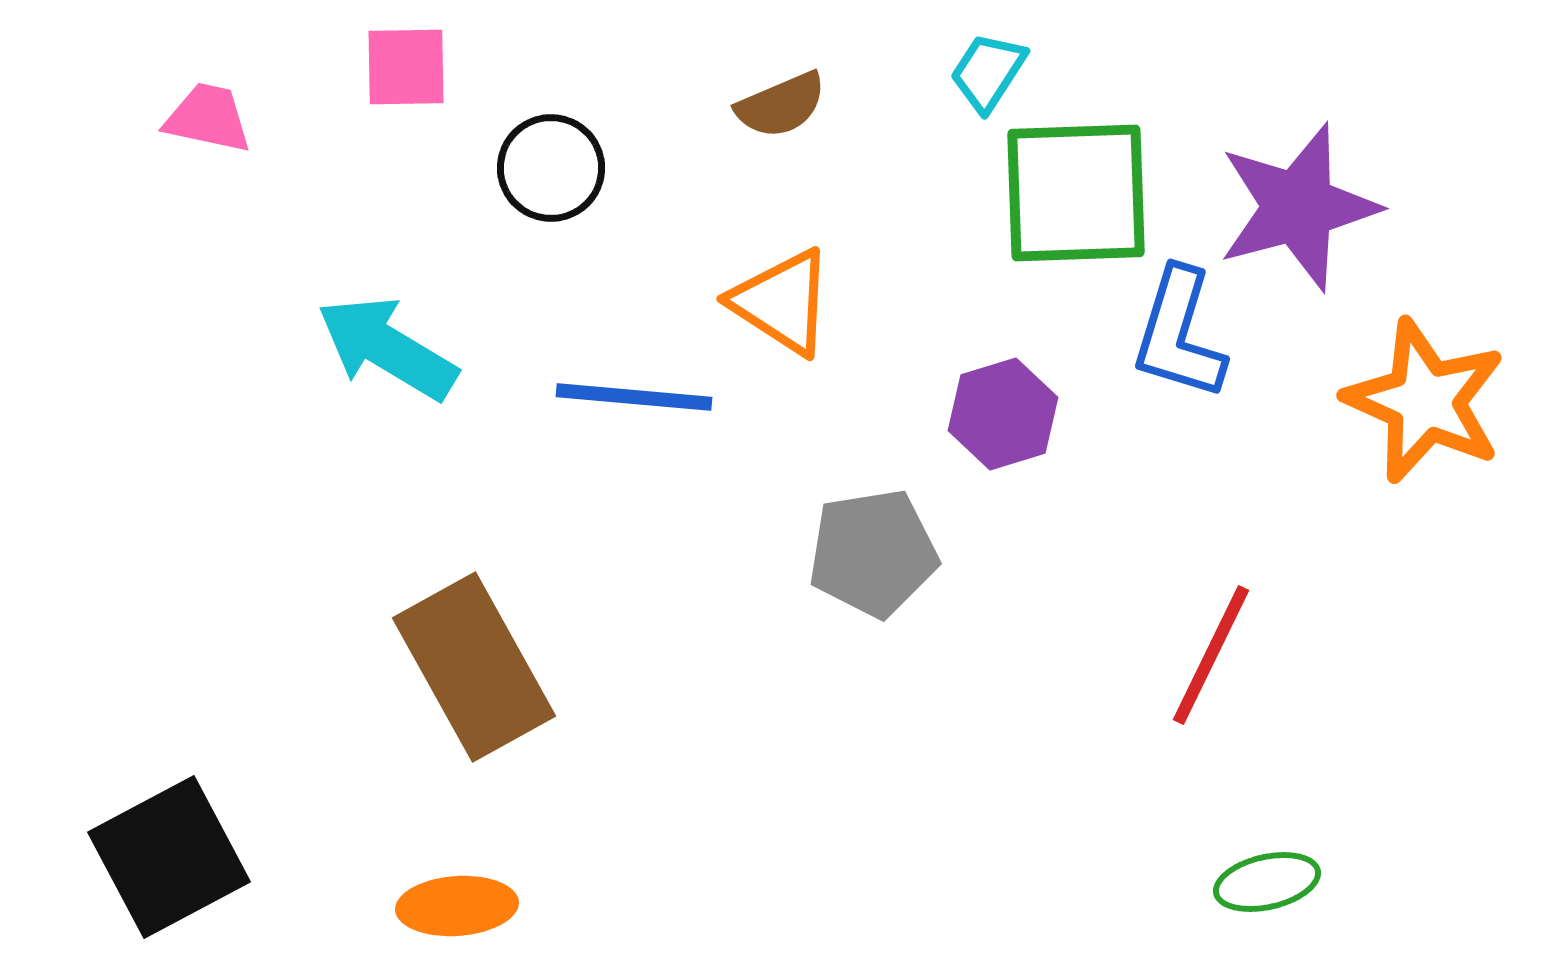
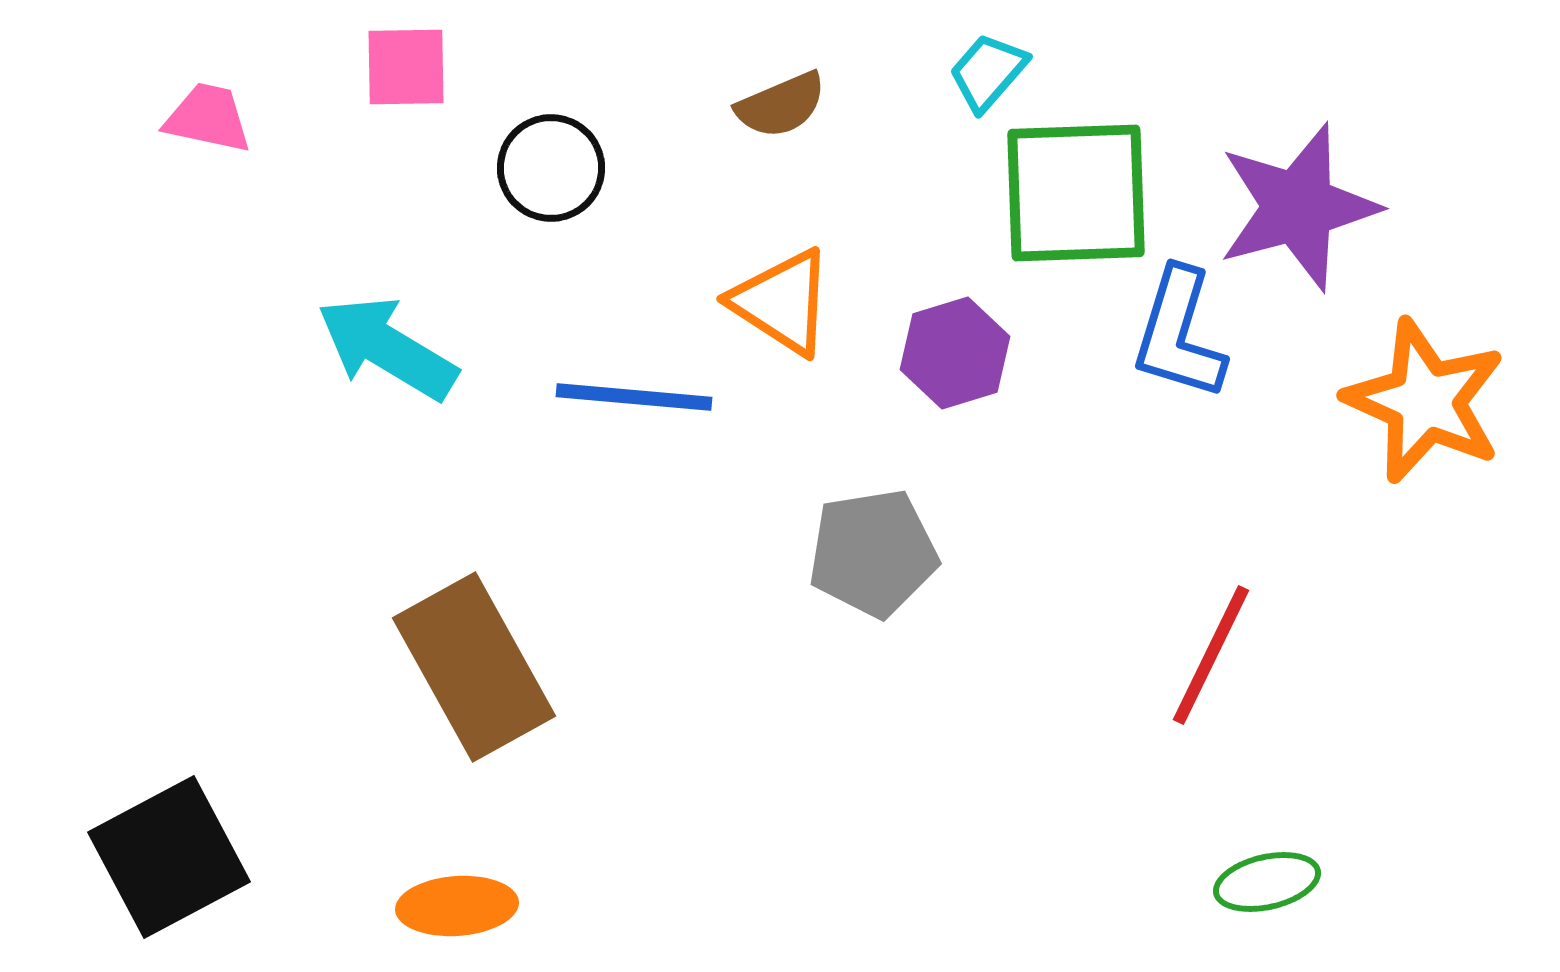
cyan trapezoid: rotated 8 degrees clockwise
purple hexagon: moved 48 px left, 61 px up
